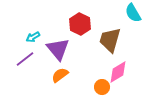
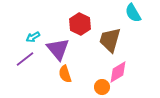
orange semicircle: moved 5 px right, 1 px up; rotated 72 degrees counterclockwise
